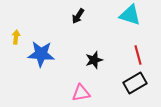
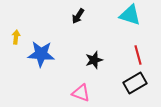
pink triangle: rotated 30 degrees clockwise
